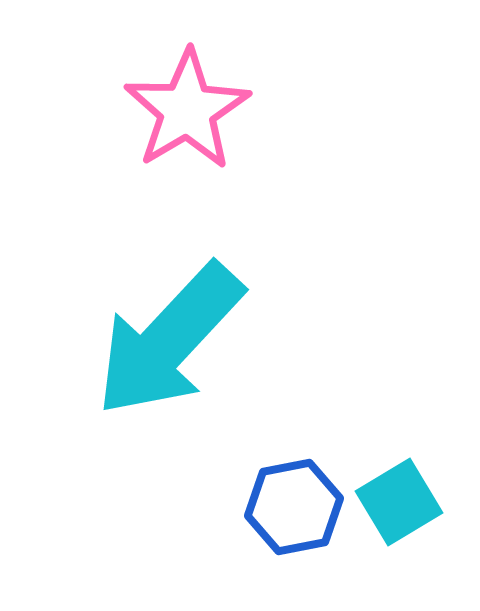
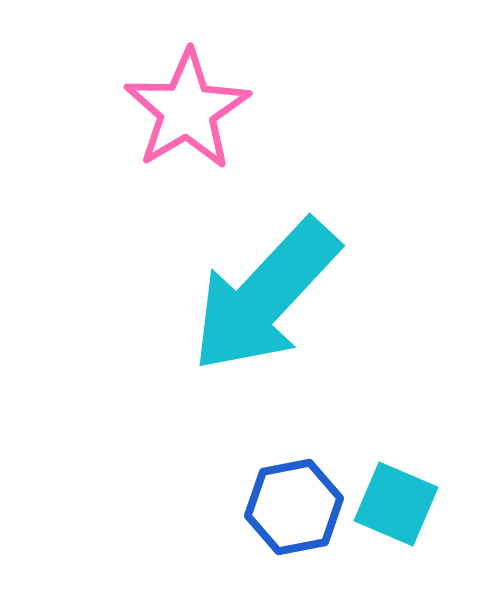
cyan arrow: moved 96 px right, 44 px up
cyan square: moved 3 px left, 2 px down; rotated 36 degrees counterclockwise
